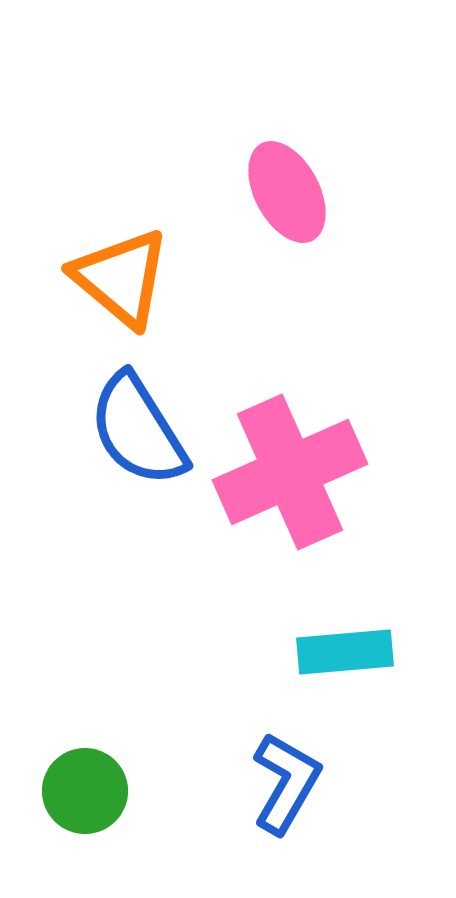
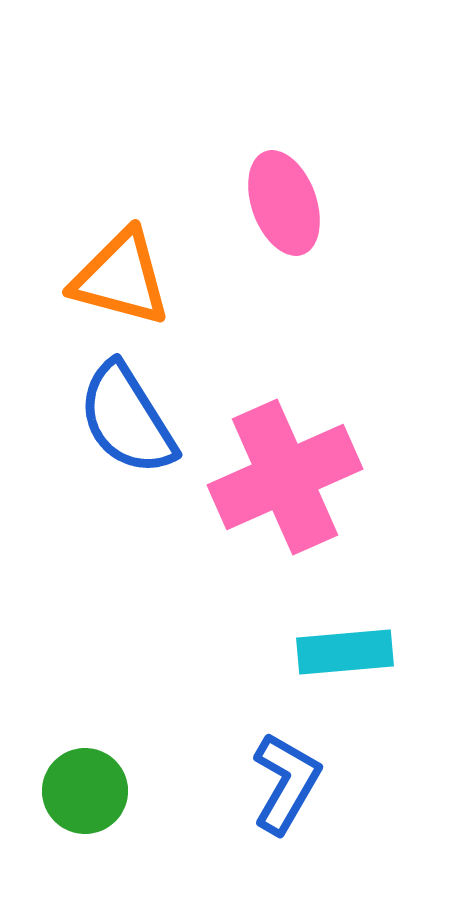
pink ellipse: moved 3 px left, 11 px down; rotated 8 degrees clockwise
orange triangle: rotated 25 degrees counterclockwise
blue semicircle: moved 11 px left, 11 px up
pink cross: moved 5 px left, 5 px down
